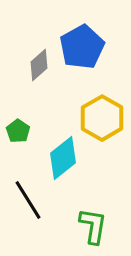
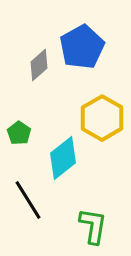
green pentagon: moved 1 px right, 2 px down
